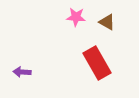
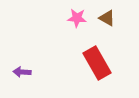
pink star: moved 1 px right, 1 px down
brown triangle: moved 4 px up
